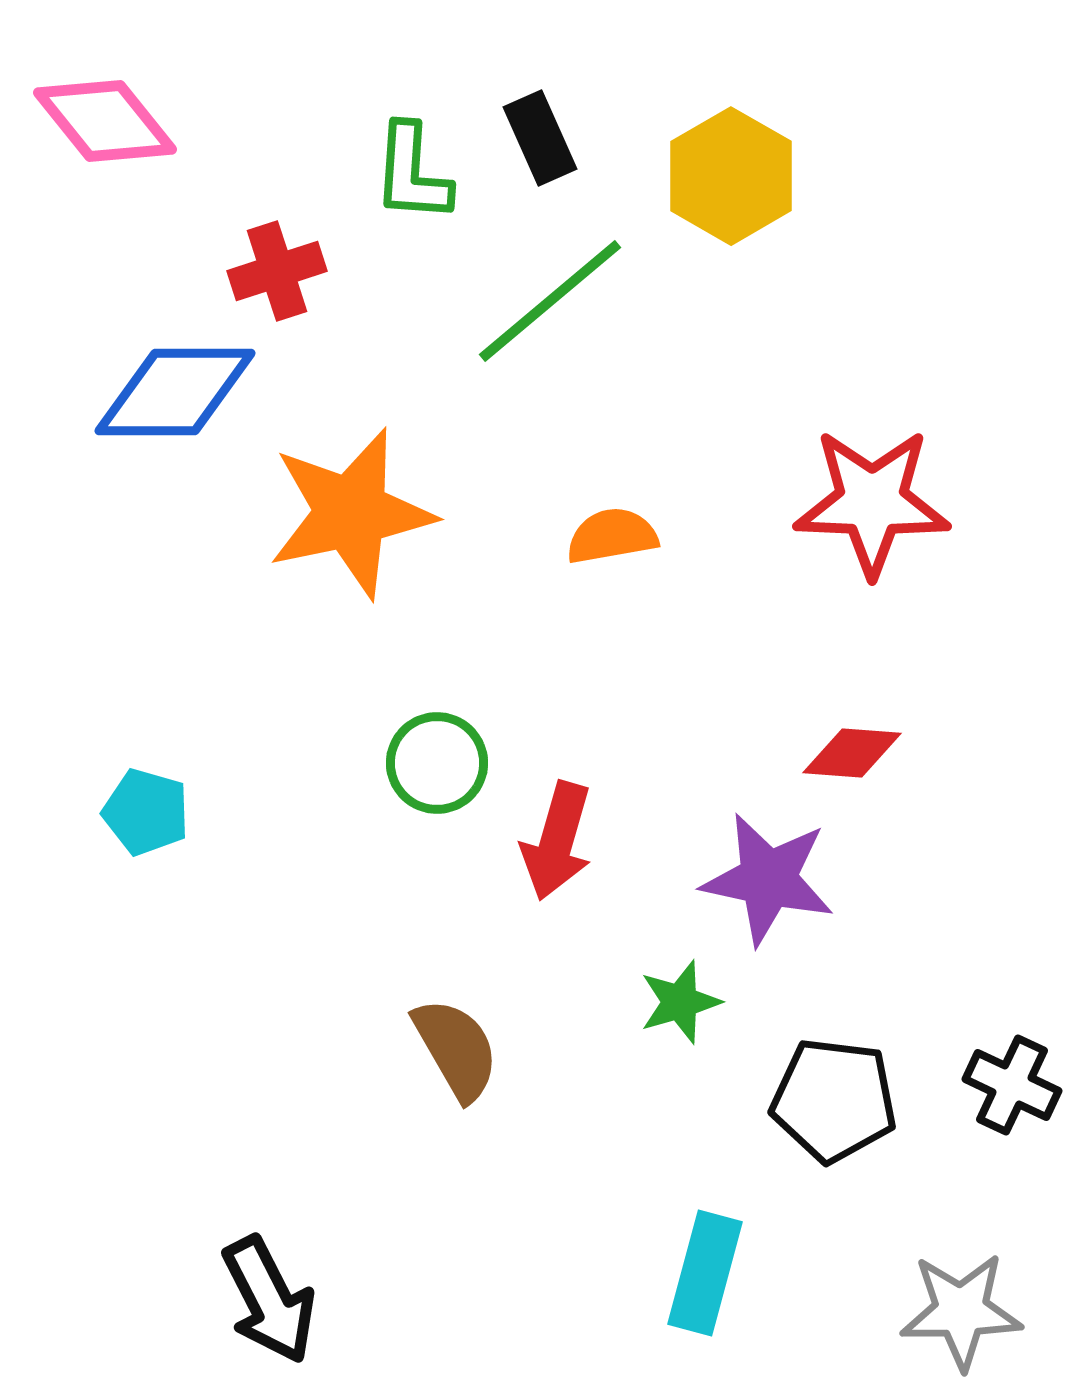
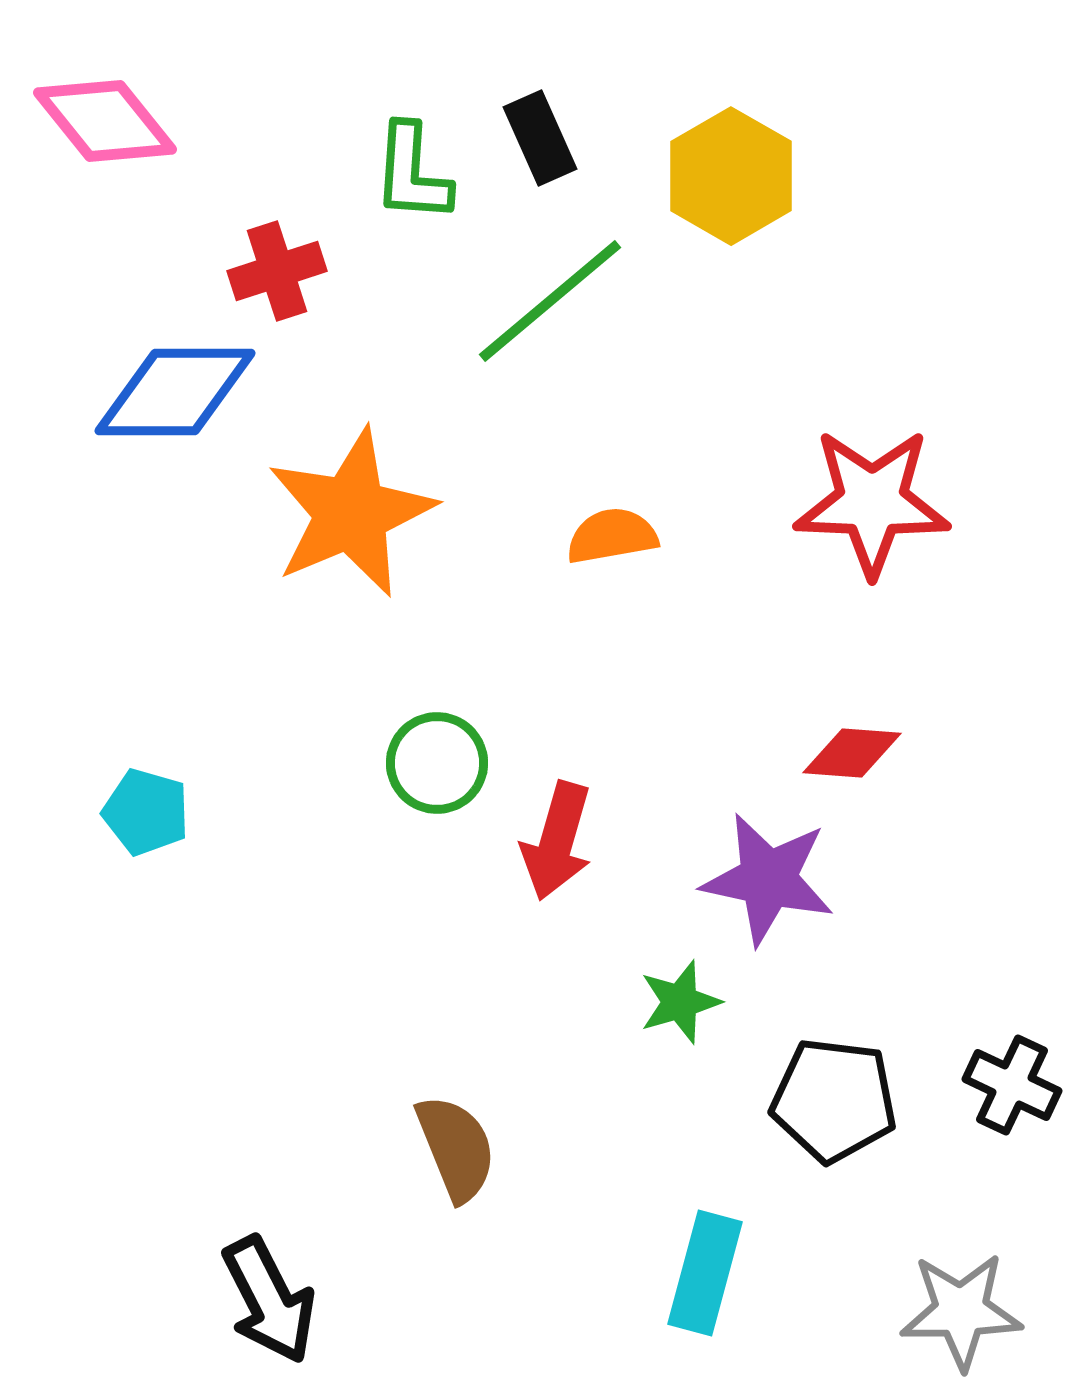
orange star: rotated 11 degrees counterclockwise
brown semicircle: moved 99 px down; rotated 8 degrees clockwise
